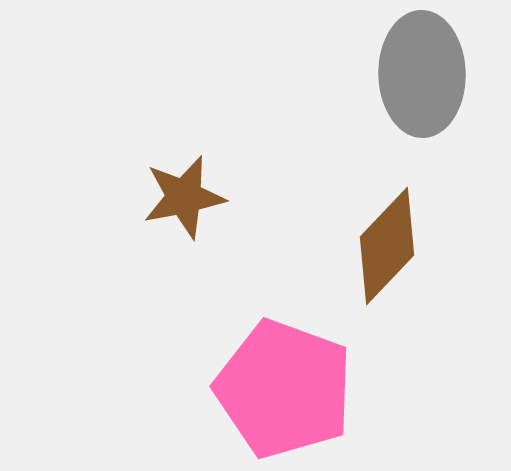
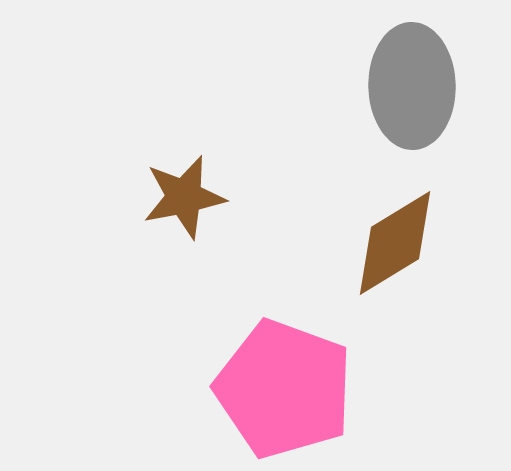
gray ellipse: moved 10 px left, 12 px down
brown diamond: moved 8 px right, 3 px up; rotated 15 degrees clockwise
